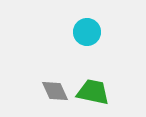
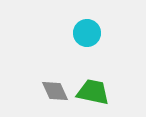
cyan circle: moved 1 px down
